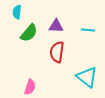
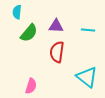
pink semicircle: moved 1 px right, 1 px up
